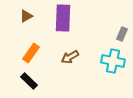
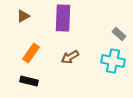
brown triangle: moved 3 px left
gray rectangle: moved 3 px left; rotated 72 degrees counterclockwise
black rectangle: rotated 30 degrees counterclockwise
